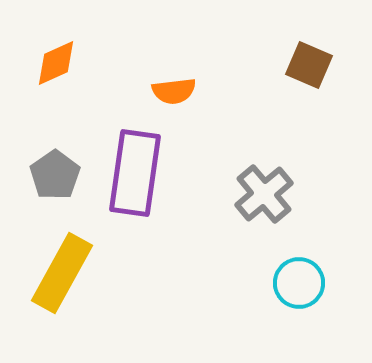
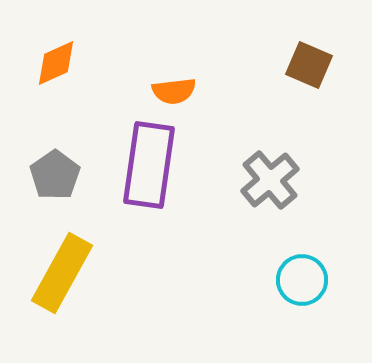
purple rectangle: moved 14 px right, 8 px up
gray cross: moved 6 px right, 14 px up
cyan circle: moved 3 px right, 3 px up
